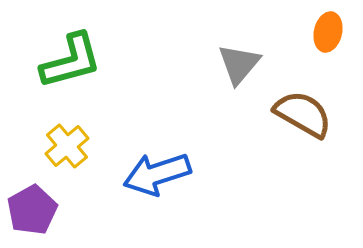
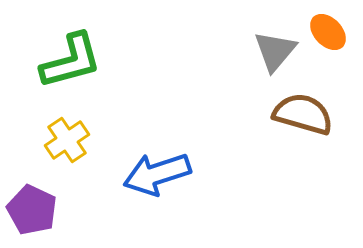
orange ellipse: rotated 57 degrees counterclockwise
gray triangle: moved 36 px right, 13 px up
brown semicircle: rotated 14 degrees counterclockwise
yellow cross: moved 6 px up; rotated 6 degrees clockwise
purple pentagon: rotated 18 degrees counterclockwise
